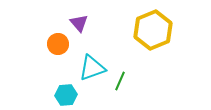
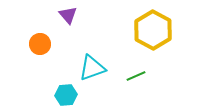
purple triangle: moved 11 px left, 8 px up
yellow hexagon: rotated 9 degrees counterclockwise
orange circle: moved 18 px left
green line: moved 16 px right, 5 px up; rotated 42 degrees clockwise
